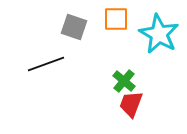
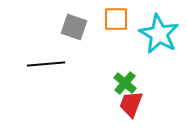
black line: rotated 15 degrees clockwise
green cross: moved 1 px right, 2 px down
